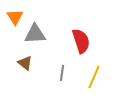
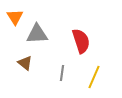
gray triangle: moved 2 px right
